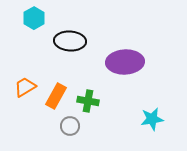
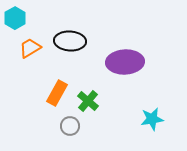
cyan hexagon: moved 19 px left
orange trapezoid: moved 5 px right, 39 px up
orange rectangle: moved 1 px right, 3 px up
green cross: rotated 30 degrees clockwise
